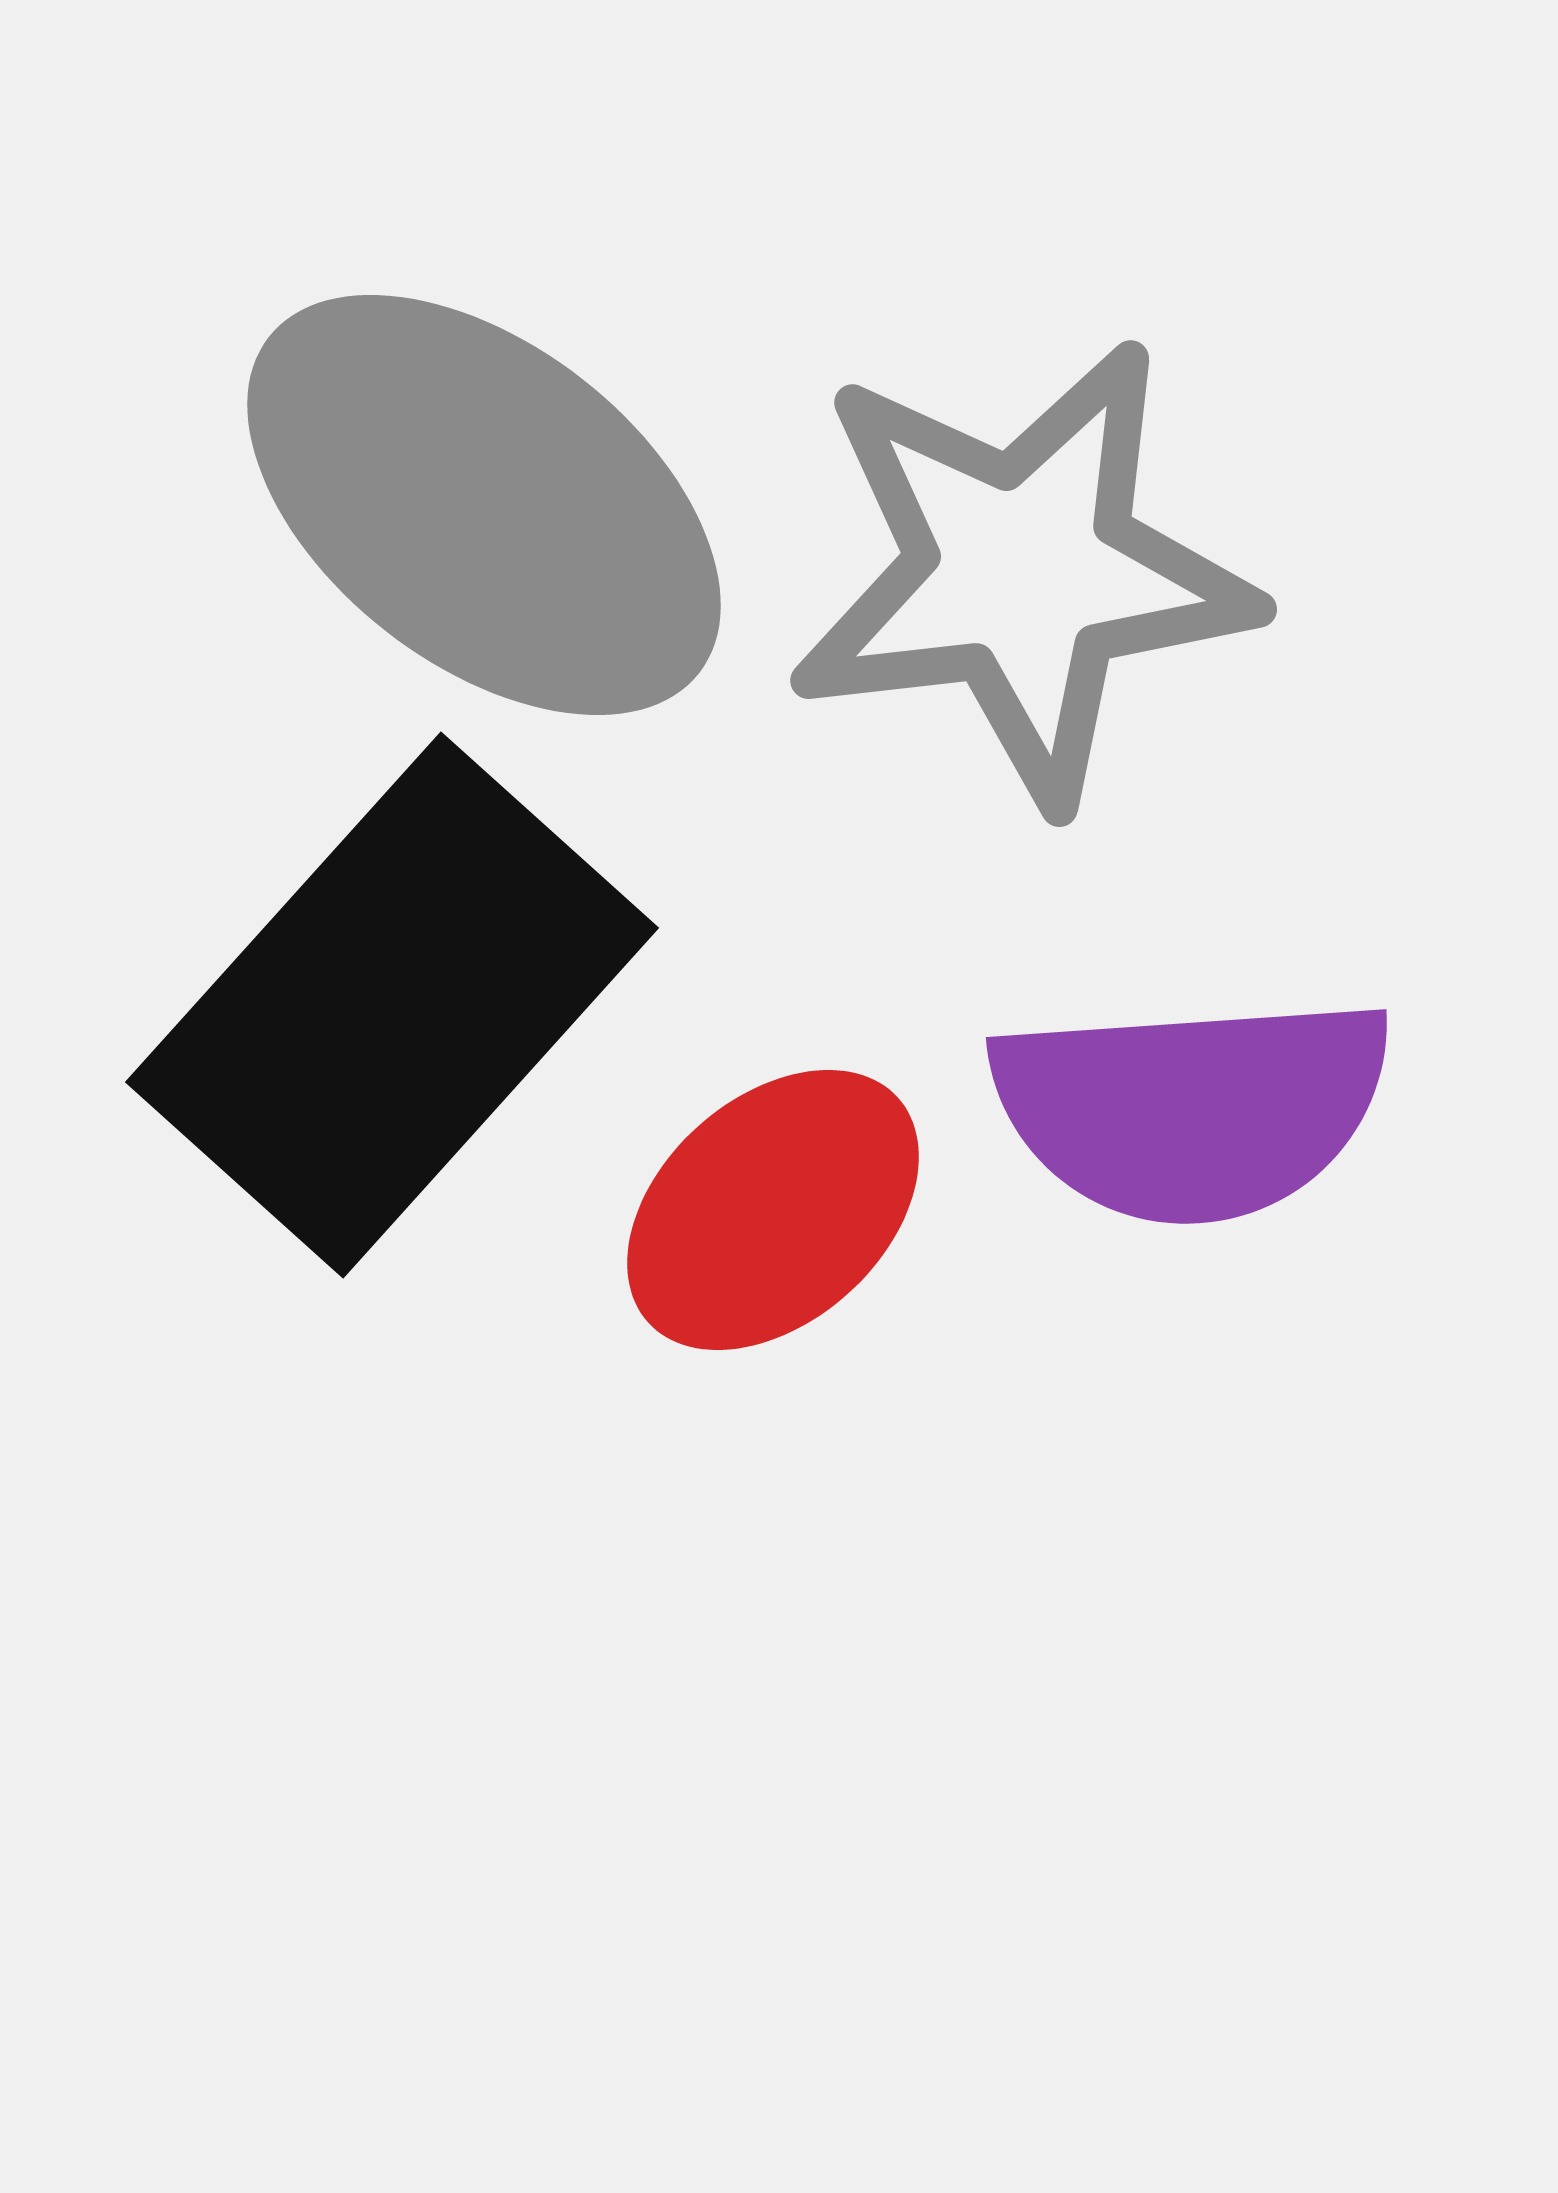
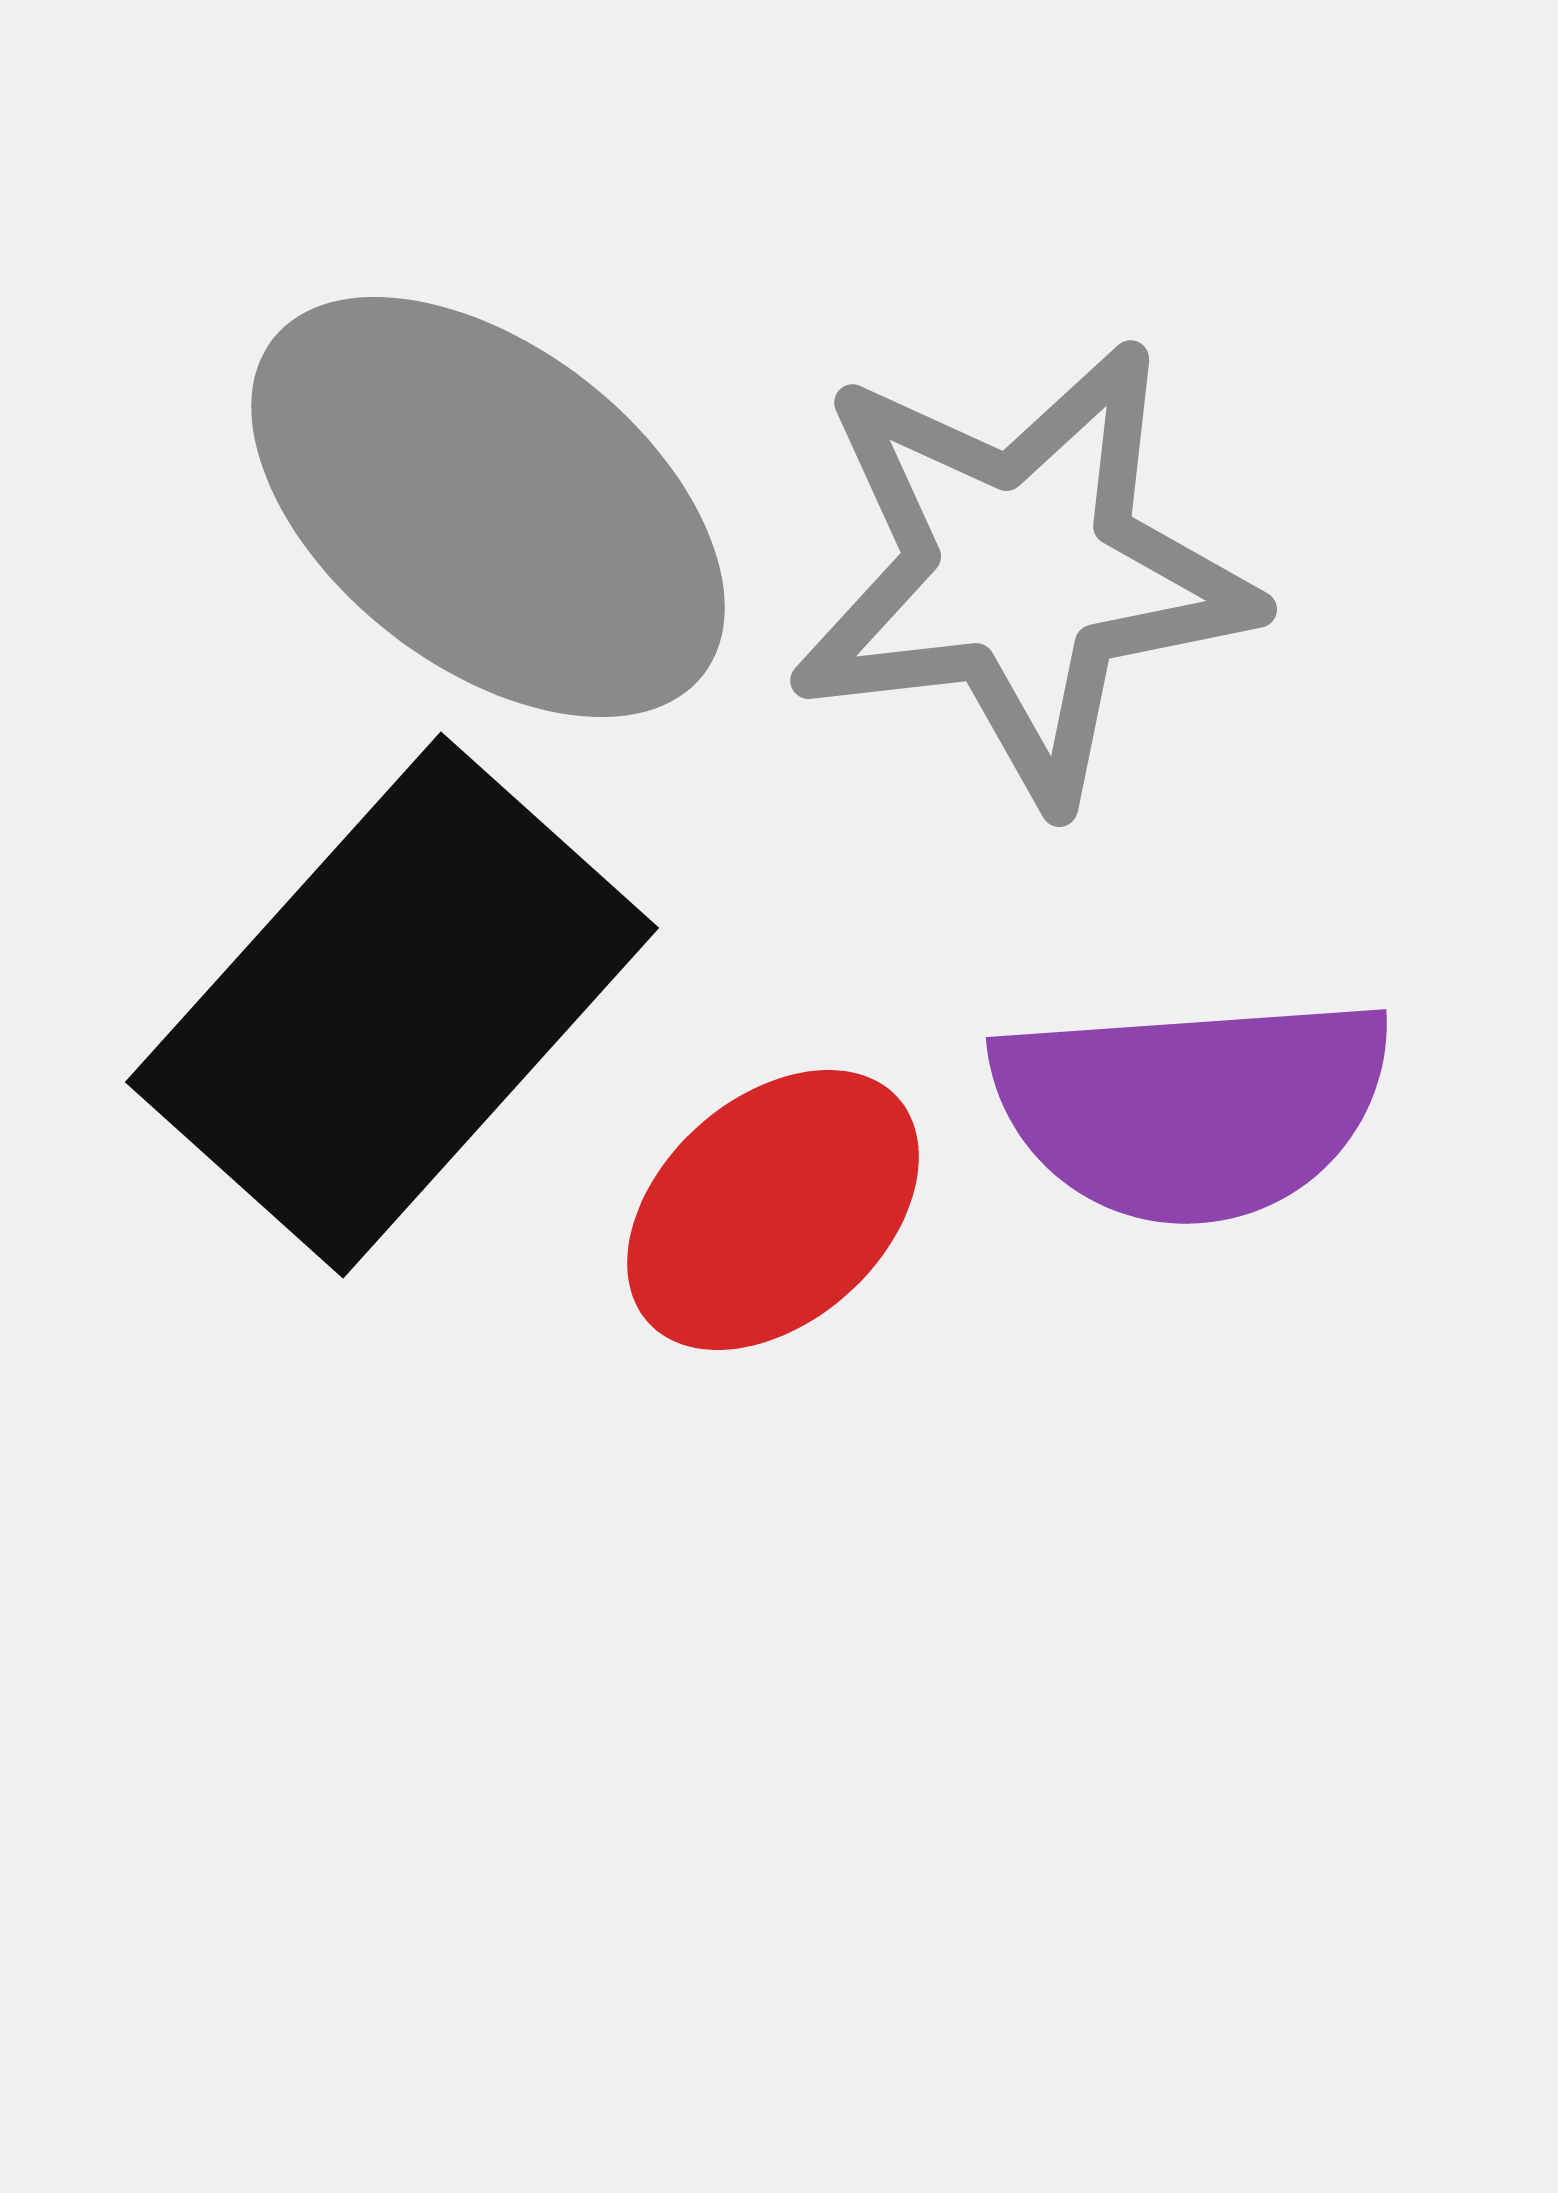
gray ellipse: moved 4 px right, 2 px down
